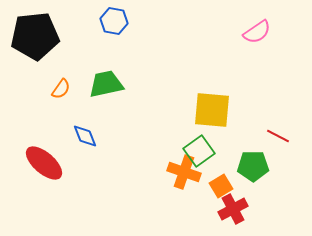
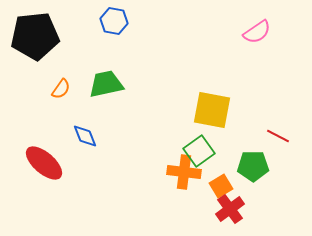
yellow square: rotated 6 degrees clockwise
orange cross: rotated 12 degrees counterclockwise
red cross: moved 3 px left; rotated 8 degrees counterclockwise
